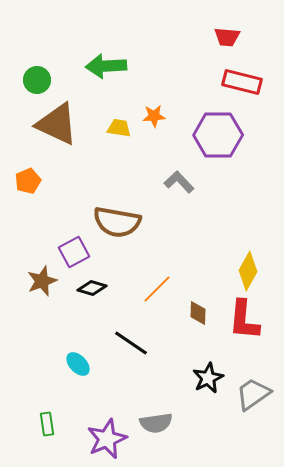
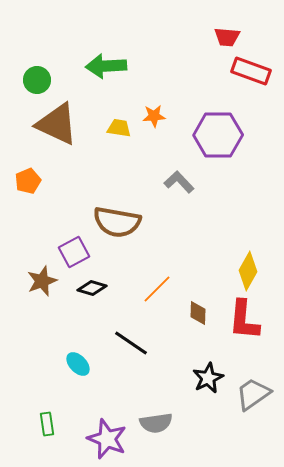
red rectangle: moved 9 px right, 11 px up; rotated 6 degrees clockwise
purple star: rotated 27 degrees counterclockwise
